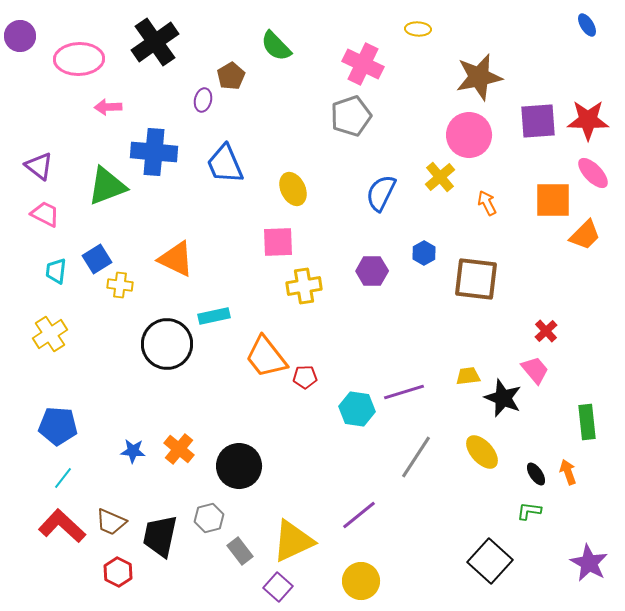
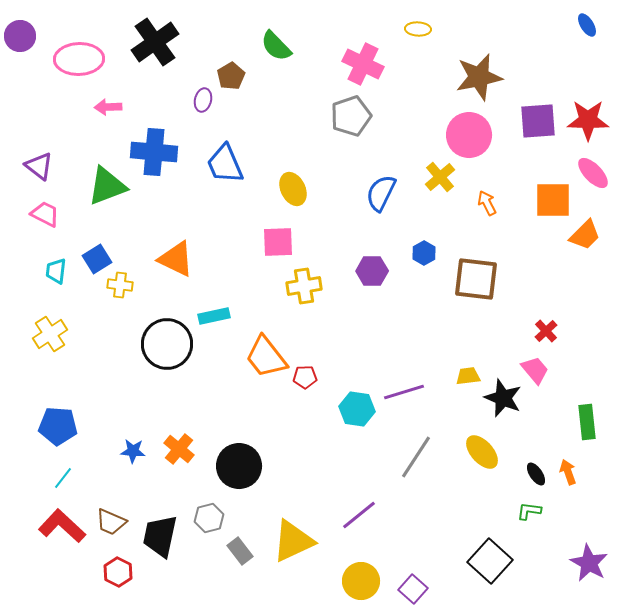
purple square at (278, 587): moved 135 px right, 2 px down
